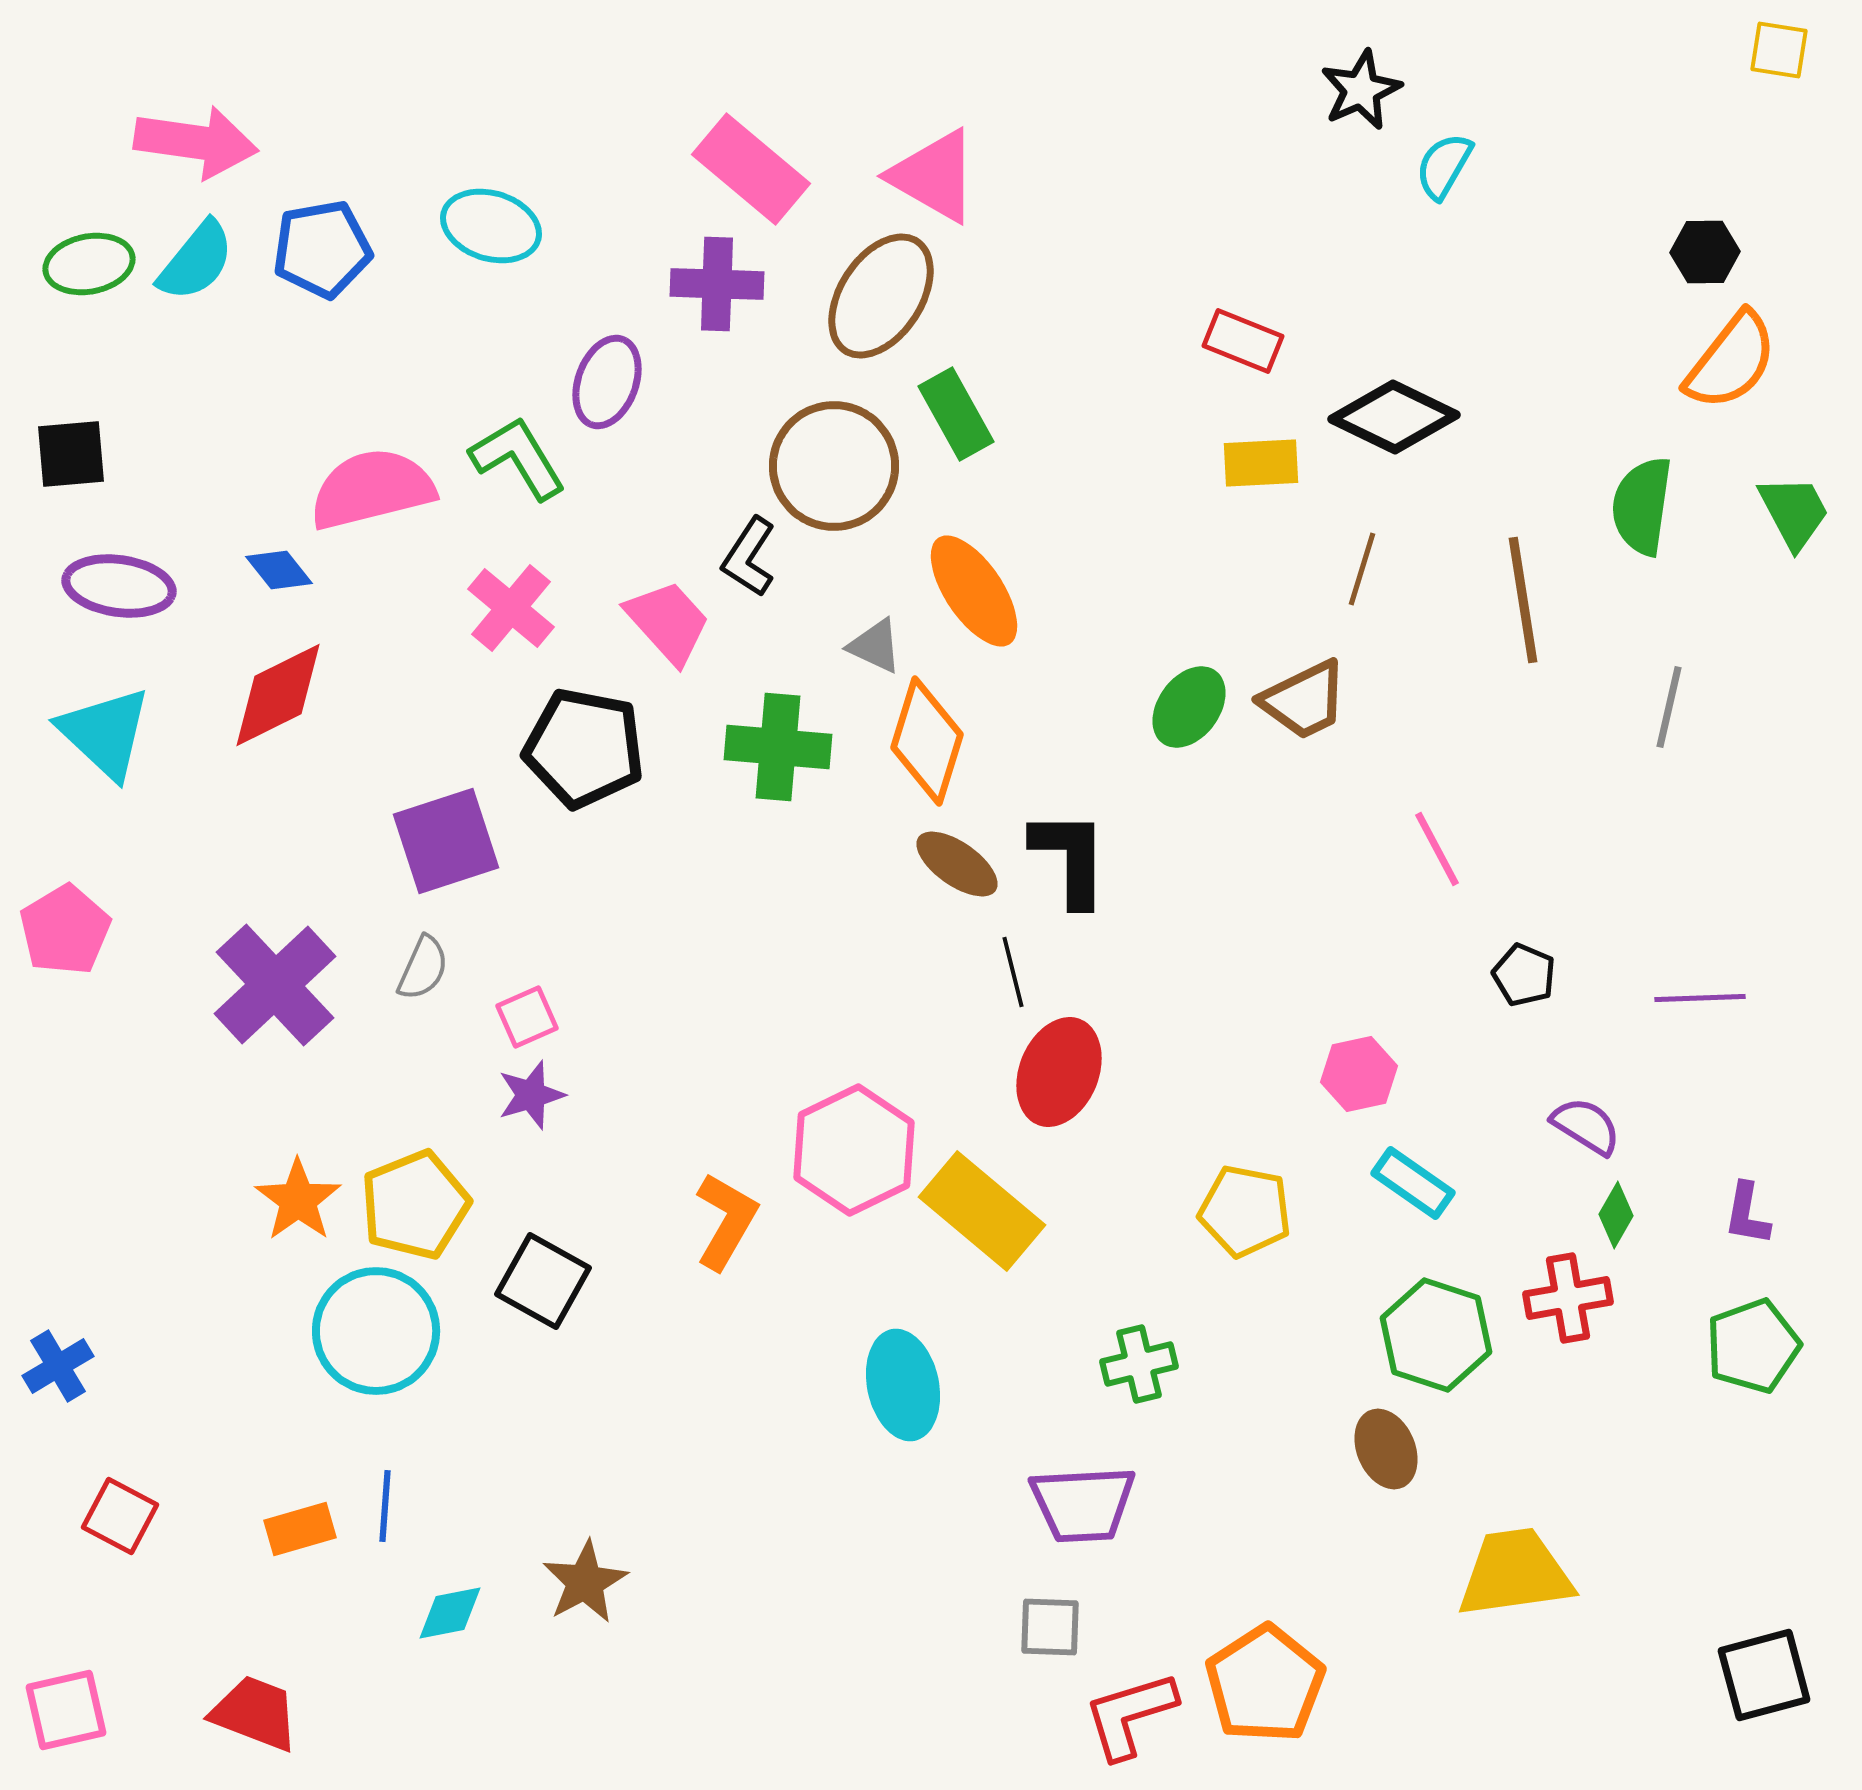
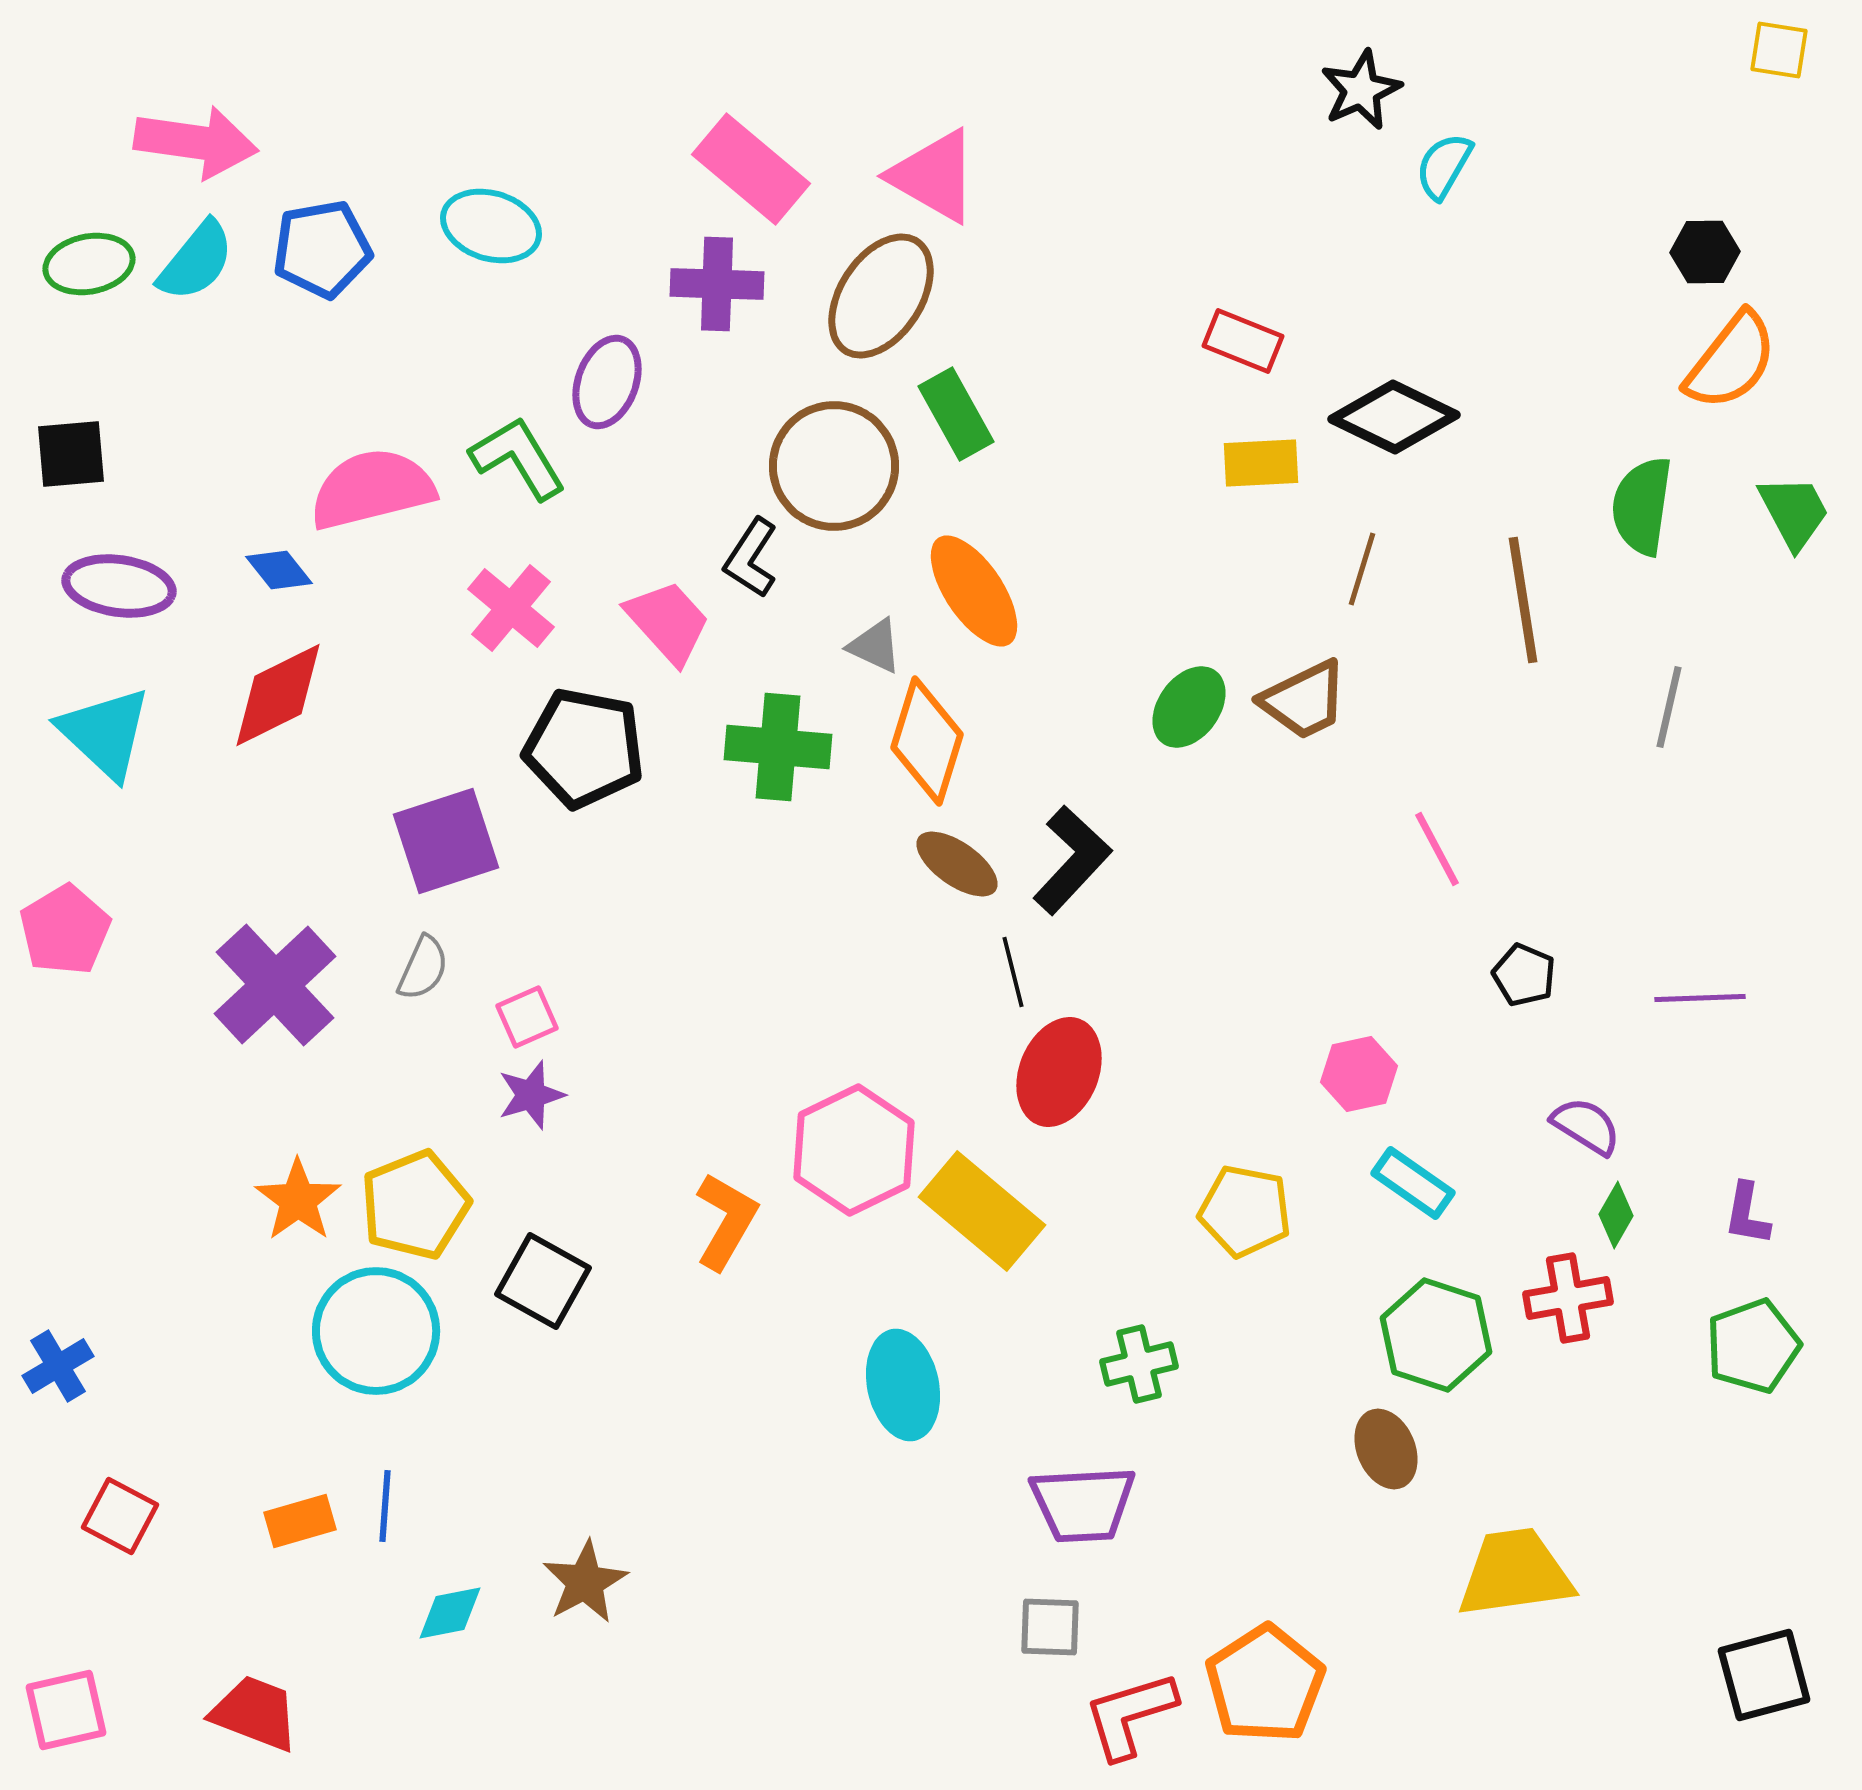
black L-shape at (749, 557): moved 2 px right, 1 px down
black L-shape at (1070, 858): moved 2 px right, 2 px down; rotated 43 degrees clockwise
orange rectangle at (300, 1529): moved 8 px up
